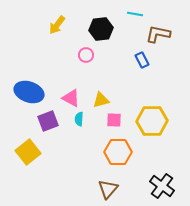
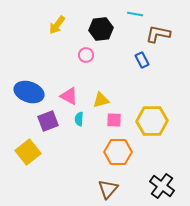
pink triangle: moved 2 px left, 2 px up
